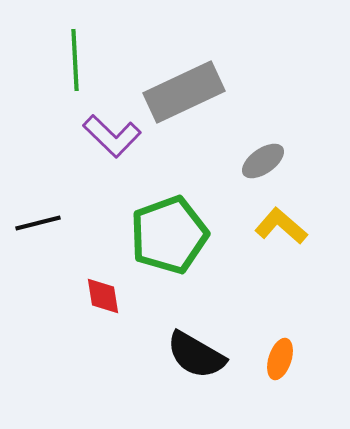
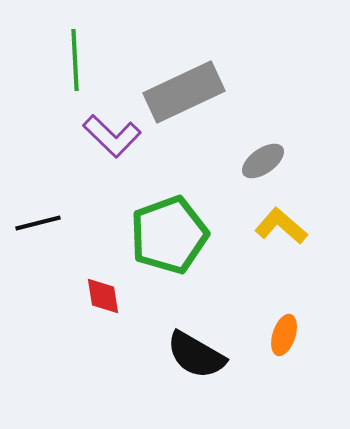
orange ellipse: moved 4 px right, 24 px up
